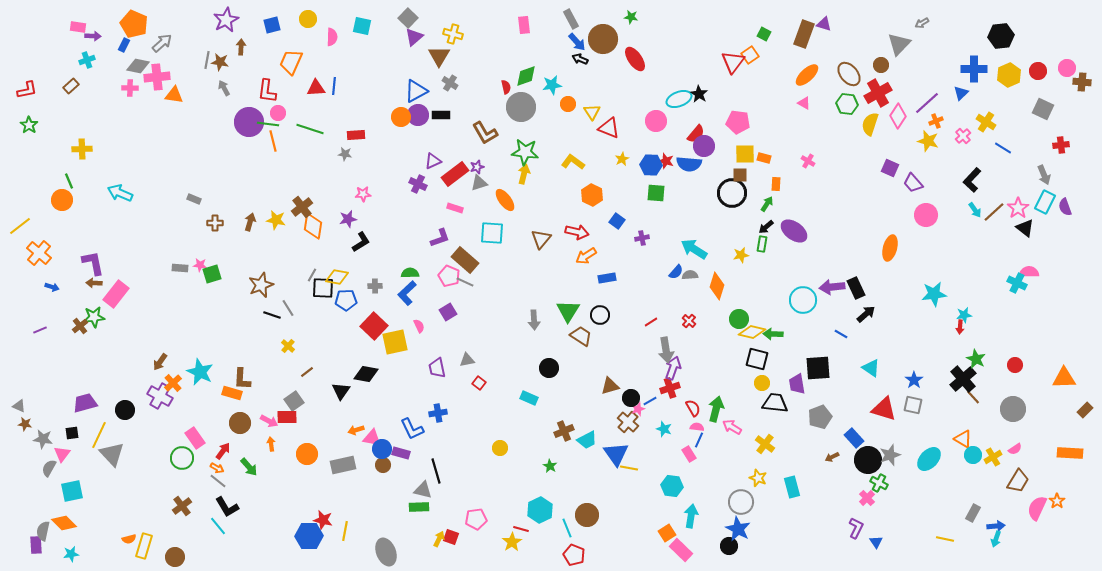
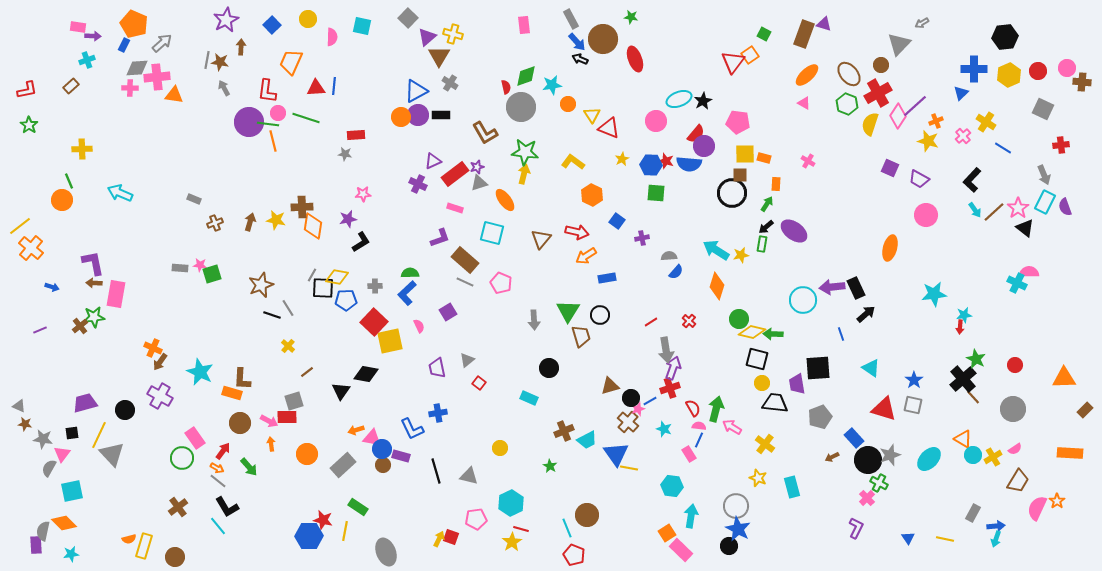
blue square at (272, 25): rotated 30 degrees counterclockwise
black hexagon at (1001, 36): moved 4 px right, 1 px down
purple triangle at (414, 37): moved 13 px right
red ellipse at (635, 59): rotated 15 degrees clockwise
gray diamond at (138, 66): moved 1 px left, 2 px down; rotated 15 degrees counterclockwise
black star at (699, 94): moved 4 px right, 7 px down; rotated 12 degrees clockwise
purple line at (927, 103): moved 12 px left, 3 px down
green hexagon at (847, 104): rotated 15 degrees clockwise
yellow triangle at (592, 112): moved 3 px down
green line at (310, 129): moved 4 px left, 11 px up
purple trapezoid at (913, 183): moved 6 px right, 4 px up; rotated 20 degrees counterclockwise
brown cross at (302, 207): rotated 35 degrees clockwise
brown cross at (215, 223): rotated 21 degrees counterclockwise
cyan square at (492, 233): rotated 10 degrees clockwise
cyan arrow at (694, 249): moved 22 px right, 1 px down
orange cross at (39, 253): moved 8 px left, 5 px up
gray semicircle at (690, 275): moved 21 px left, 19 px up
pink pentagon at (449, 276): moved 52 px right, 7 px down
pink rectangle at (116, 294): rotated 28 degrees counterclockwise
red square at (374, 326): moved 4 px up
blue line at (841, 334): rotated 40 degrees clockwise
brown trapezoid at (581, 336): rotated 40 degrees clockwise
yellow square at (395, 342): moved 5 px left, 1 px up
gray triangle at (467, 360): rotated 28 degrees counterclockwise
orange cross at (173, 383): moved 20 px left, 35 px up; rotated 24 degrees counterclockwise
gray square at (294, 401): rotated 18 degrees clockwise
pink semicircle at (697, 427): moved 2 px right, 1 px up
purple rectangle at (401, 453): moved 3 px down
gray rectangle at (343, 465): rotated 30 degrees counterclockwise
gray triangle at (423, 490): moved 46 px right, 14 px up
gray circle at (741, 502): moved 5 px left, 4 px down
brown cross at (182, 506): moved 4 px left, 1 px down
green rectangle at (419, 507): moved 61 px left; rotated 36 degrees clockwise
cyan hexagon at (540, 510): moved 29 px left, 7 px up
blue triangle at (876, 542): moved 32 px right, 4 px up
